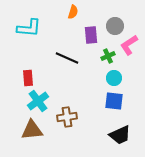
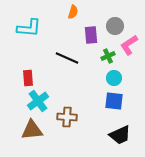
brown cross: rotated 12 degrees clockwise
